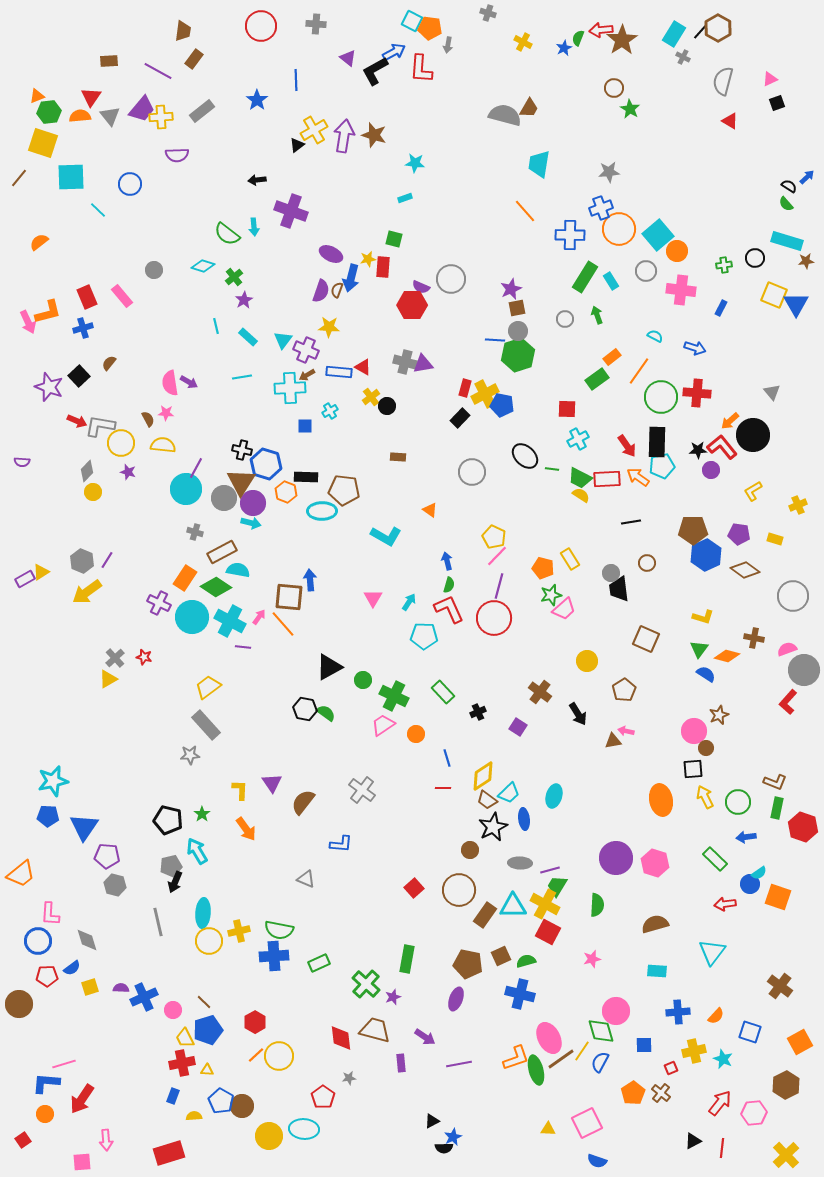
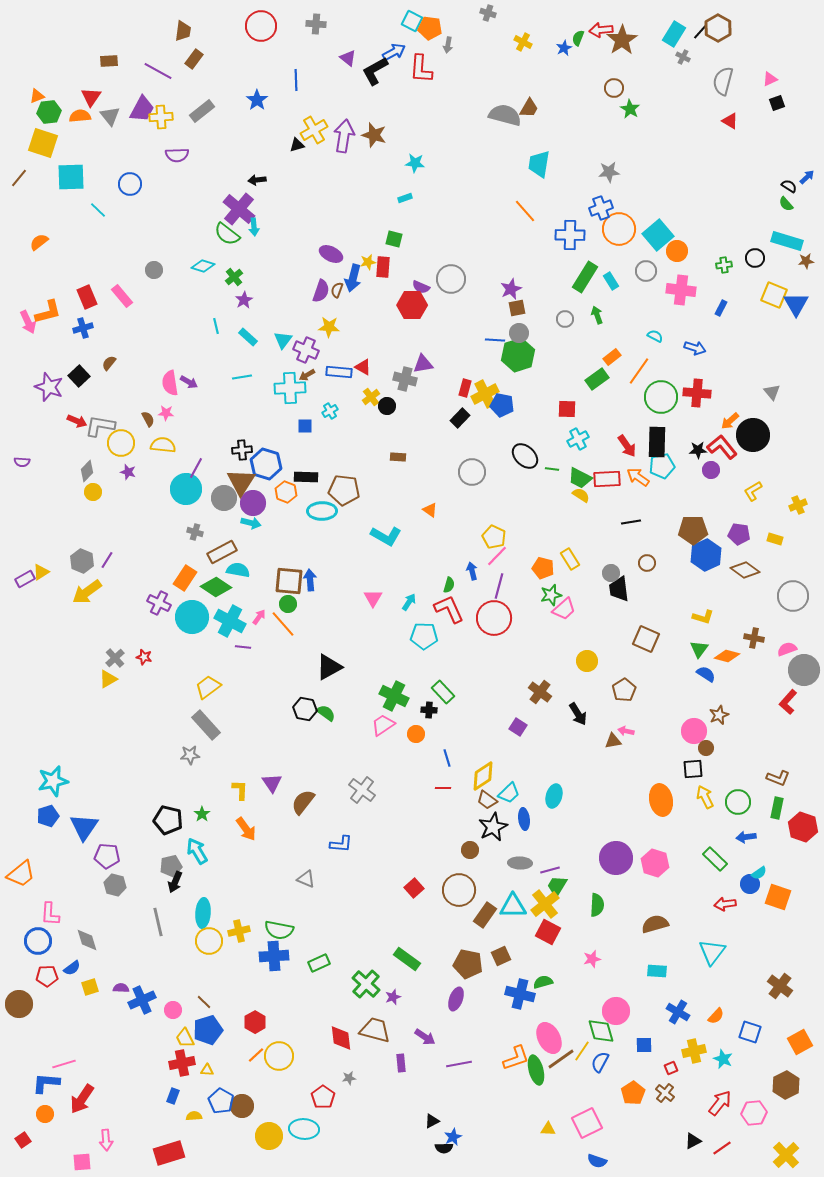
purple trapezoid at (142, 109): rotated 12 degrees counterclockwise
black triangle at (297, 145): rotated 21 degrees clockwise
purple cross at (291, 211): moved 52 px left, 2 px up; rotated 20 degrees clockwise
yellow star at (368, 259): moved 3 px down
blue arrow at (351, 278): moved 2 px right
gray circle at (518, 331): moved 1 px right, 2 px down
gray cross at (405, 362): moved 17 px down
black cross at (242, 450): rotated 18 degrees counterclockwise
blue arrow at (447, 561): moved 25 px right, 10 px down
brown square at (289, 597): moved 16 px up
green circle at (363, 680): moved 75 px left, 76 px up
black cross at (478, 712): moved 49 px left, 2 px up; rotated 28 degrees clockwise
brown L-shape at (775, 782): moved 3 px right, 4 px up
blue pentagon at (48, 816): rotated 20 degrees counterclockwise
yellow cross at (545, 904): rotated 24 degrees clockwise
green rectangle at (407, 959): rotated 64 degrees counterclockwise
green semicircle at (526, 961): moved 17 px right, 21 px down
blue cross at (144, 997): moved 2 px left, 3 px down
blue cross at (678, 1012): rotated 35 degrees clockwise
brown cross at (661, 1093): moved 4 px right
red line at (722, 1148): rotated 48 degrees clockwise
